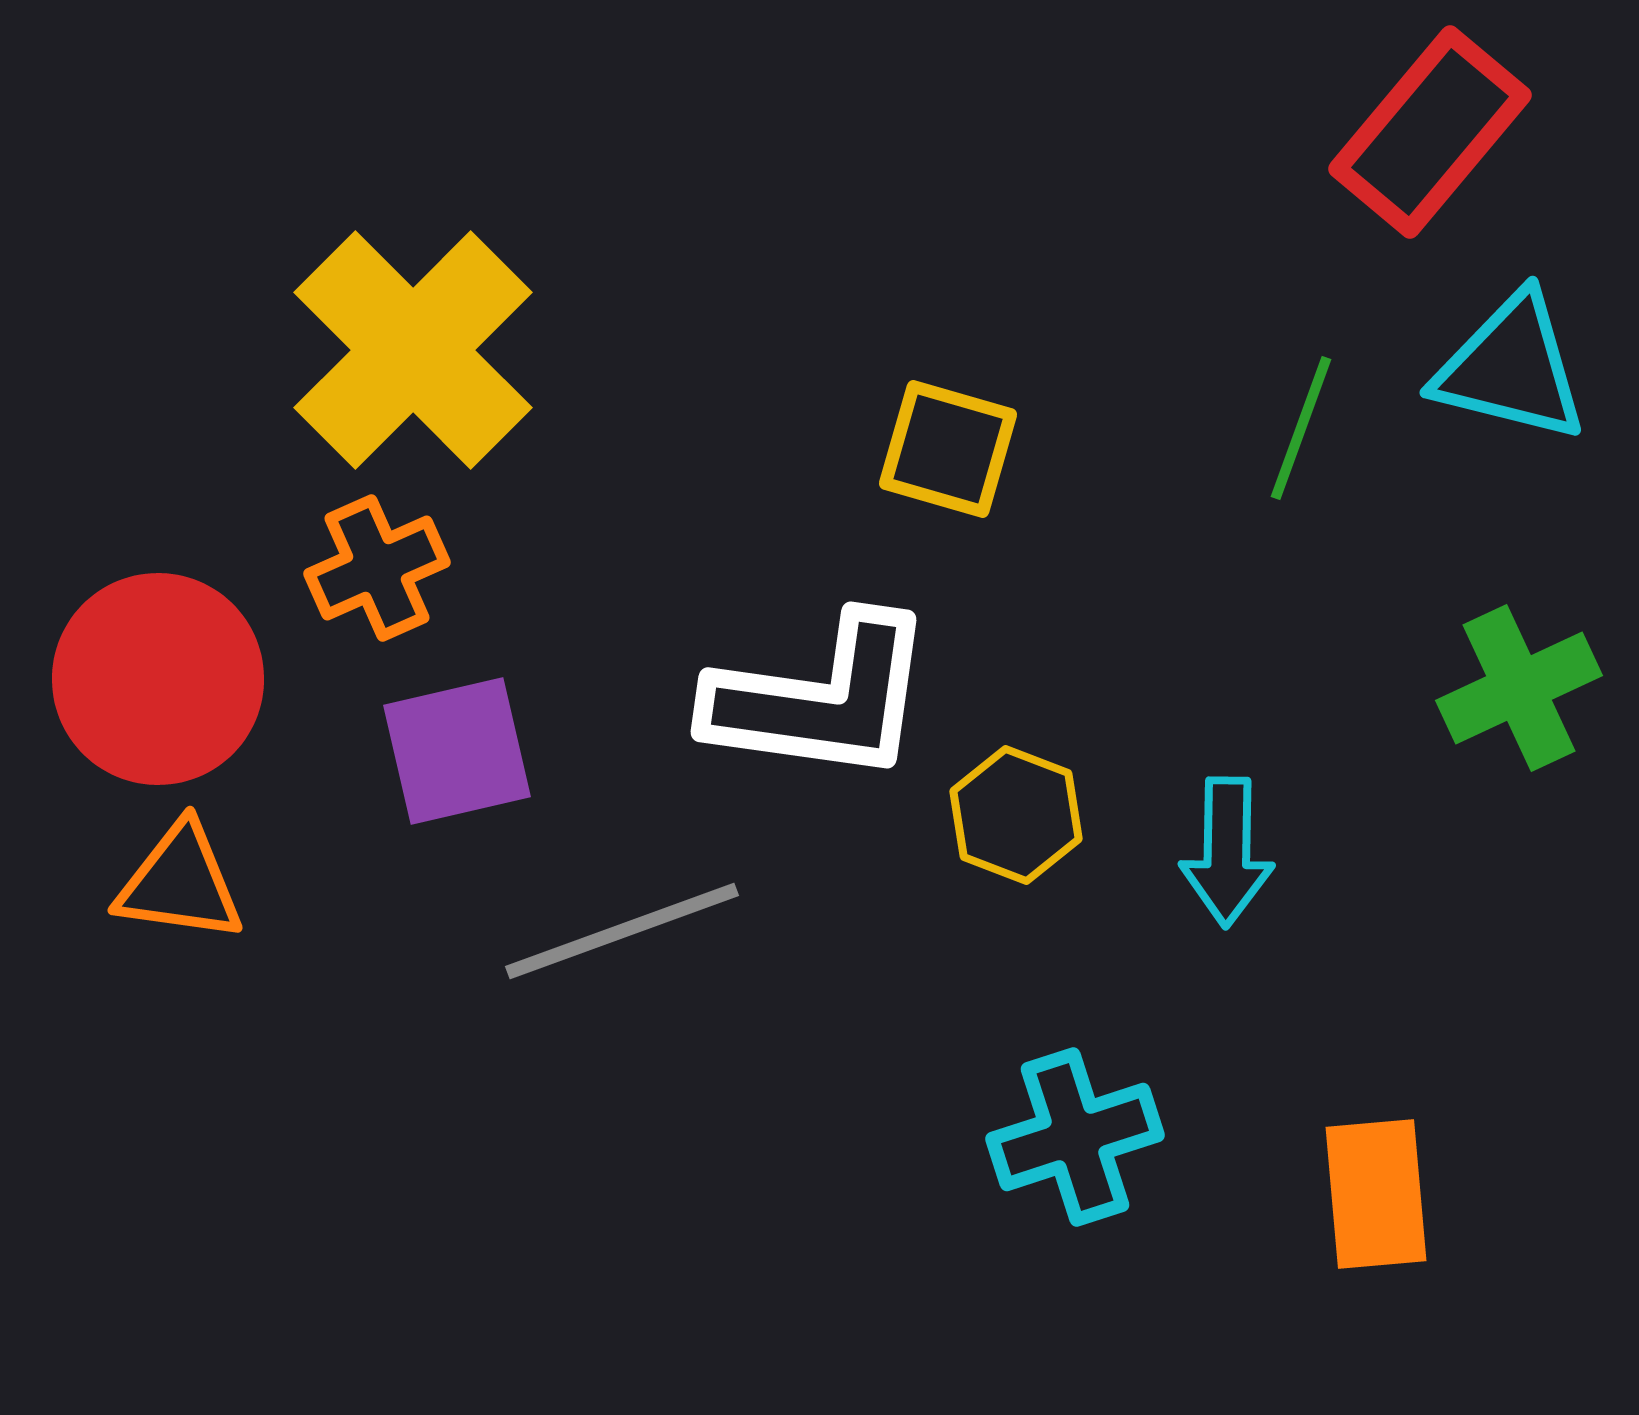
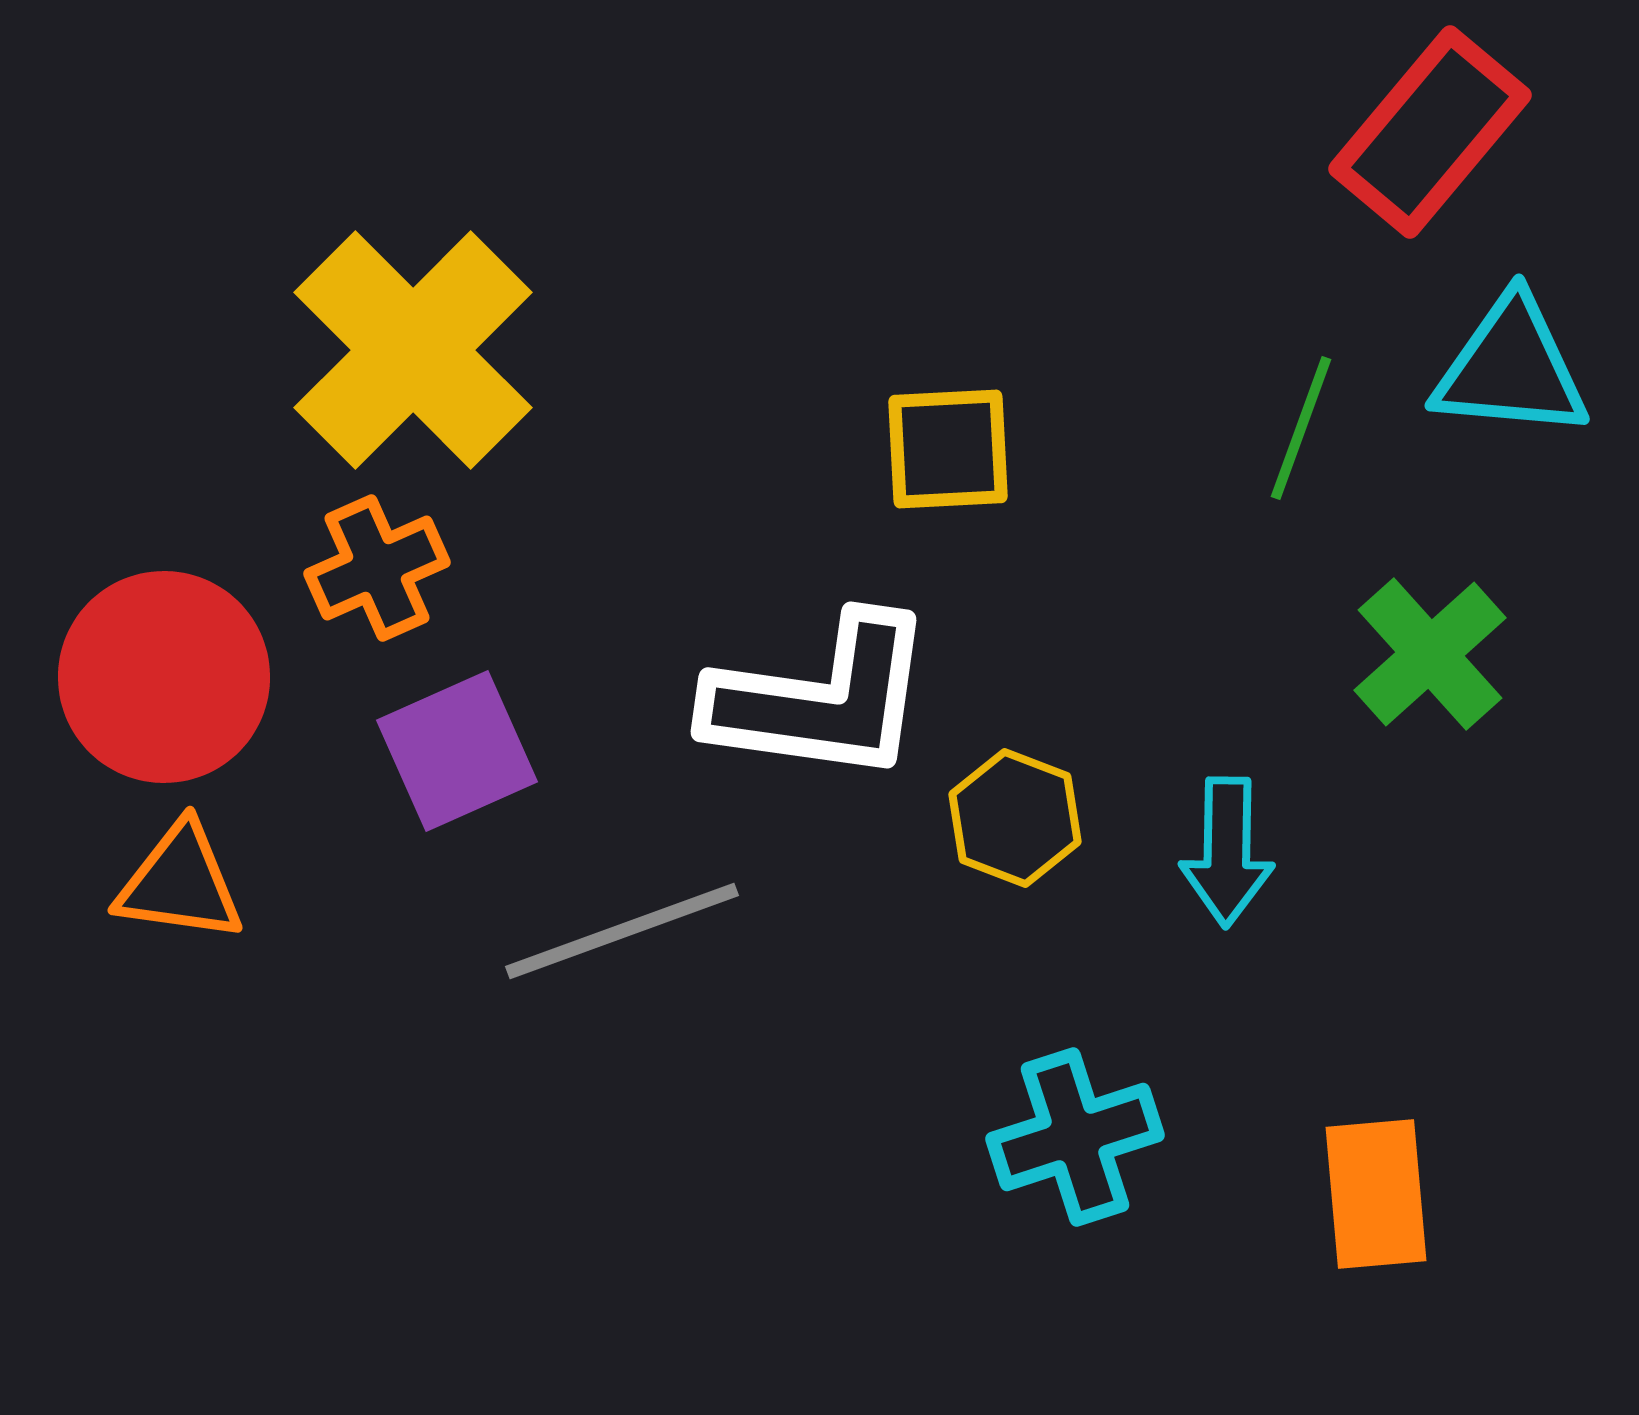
cyan triangle: rotated 9 degrees counterclockwise
yellow square: rotated 19 degrees counterclockwise
red circle: moved 6 px right, 2 px up
green cross: moved 89 px left, 34 px up; rotated 17 degrees counterclockwise
purple square: rotated 11 degrees counterclockwise
yellow hexagon: moved 1 px left, 3 px down
